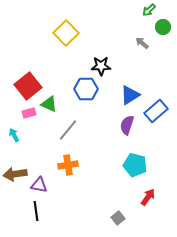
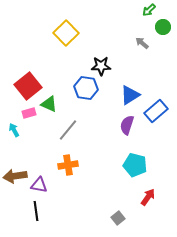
blue hexagon: moved 1 px up; rotated 10 degrees clockwise
cyan arrow: moved 5 px up
brown arrow: moved 2 px down
